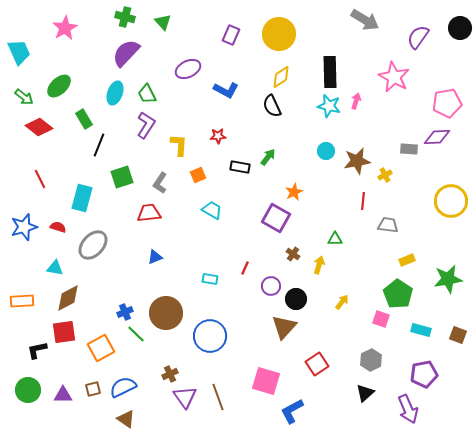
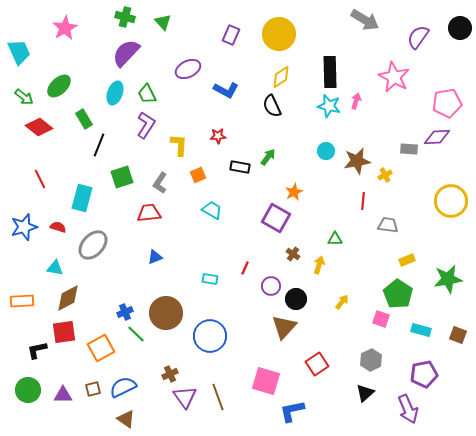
blue L-shape at (292, 411): rotated 16 degrees clockwise
